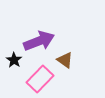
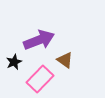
purple arrow: moved 1 px up
black star: moved 2 px down; rotated 14 degrees clockwise
